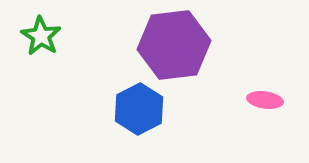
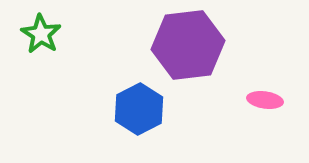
green star: moved 2 px up
purple hexagon: moved 14 px right
